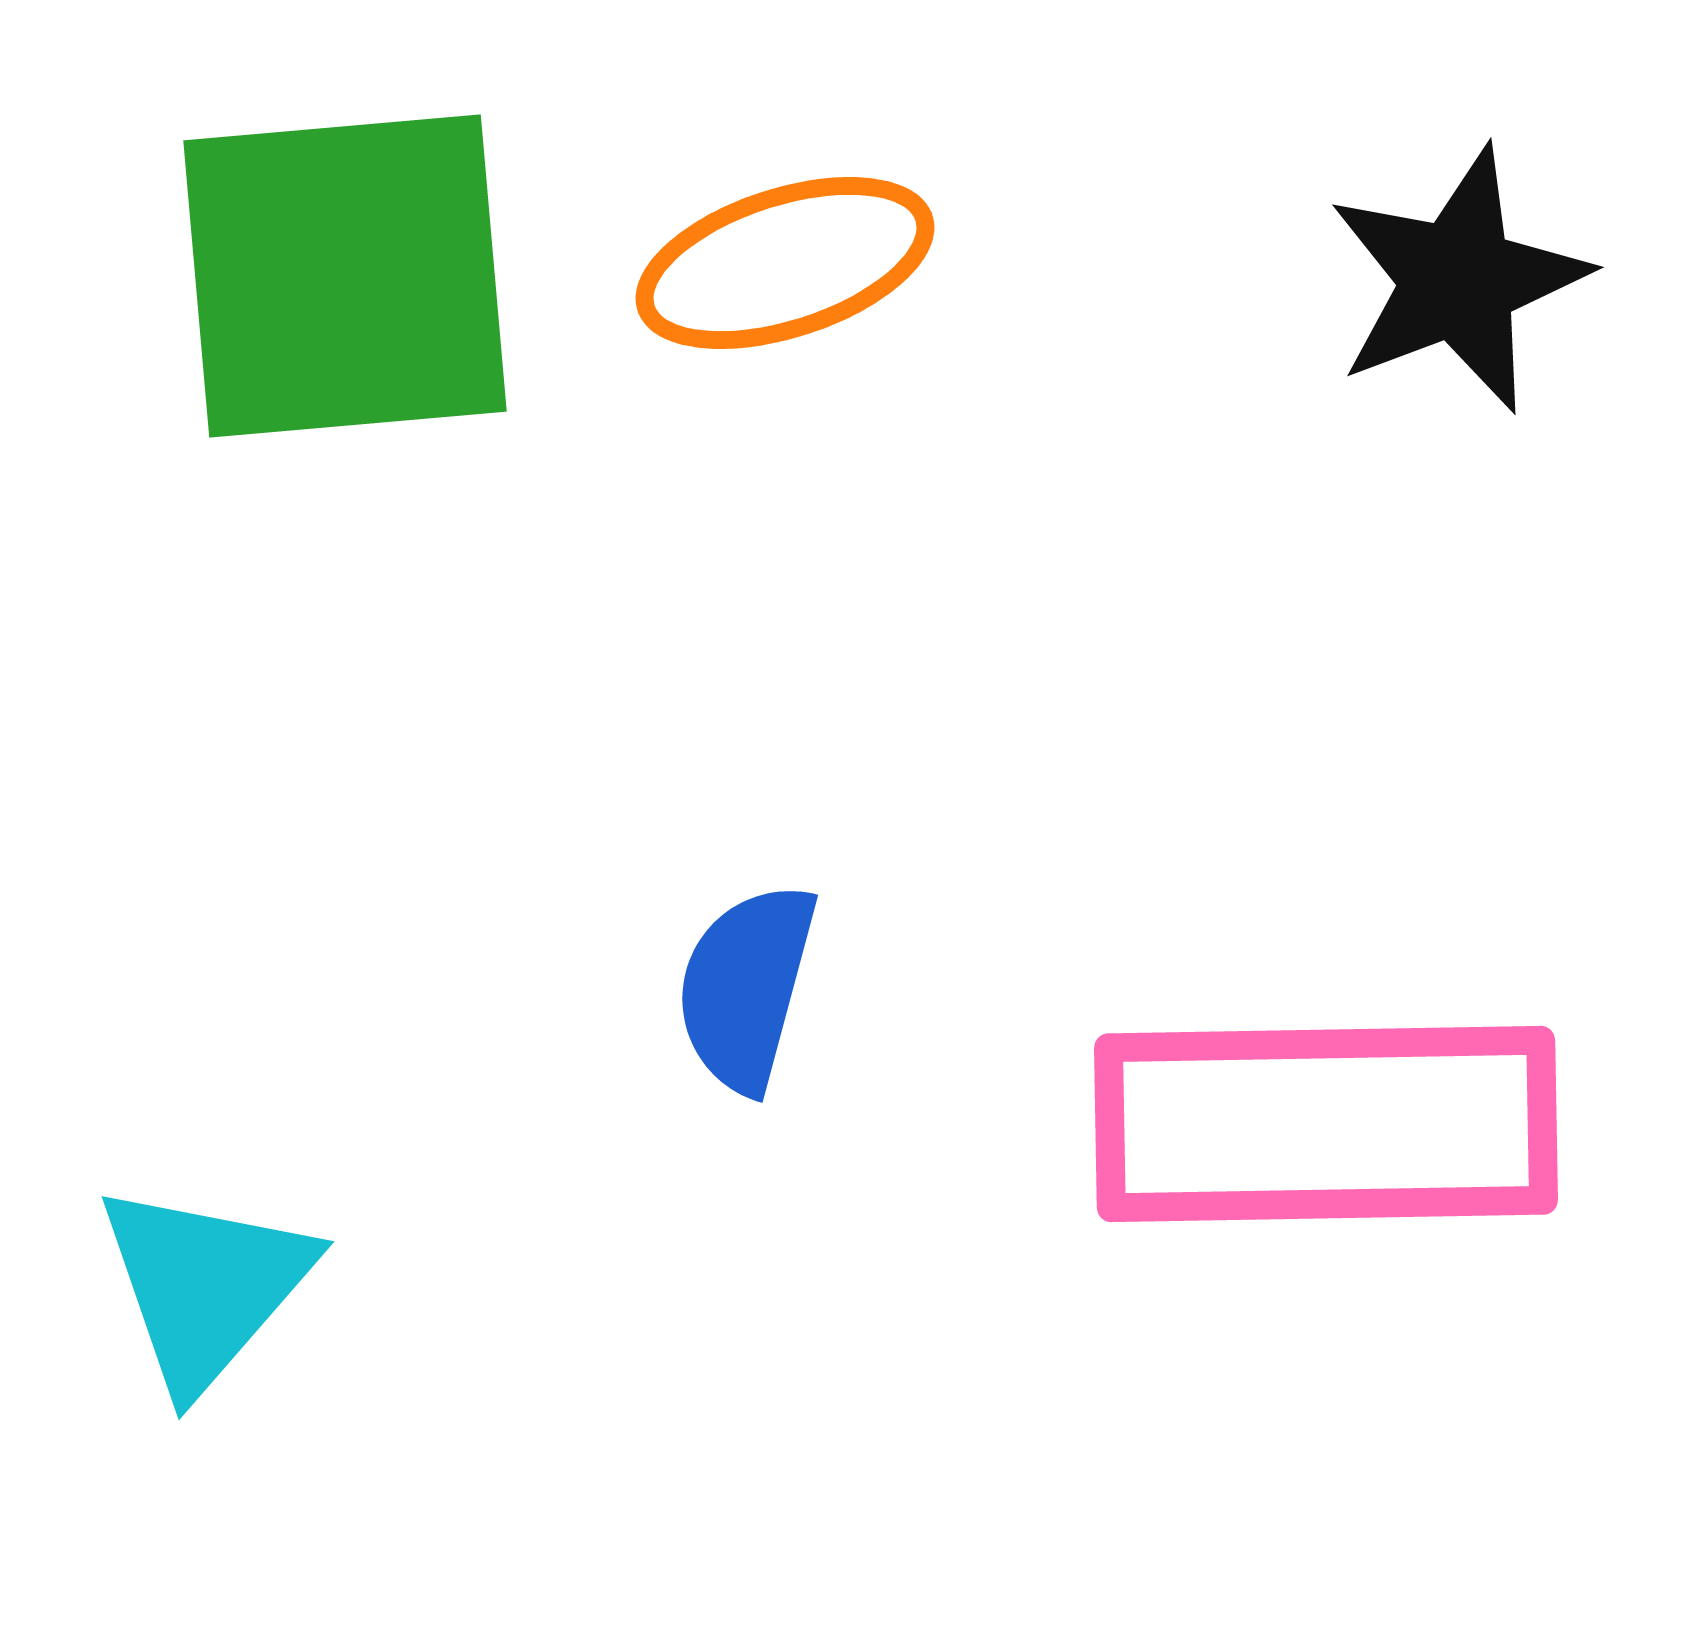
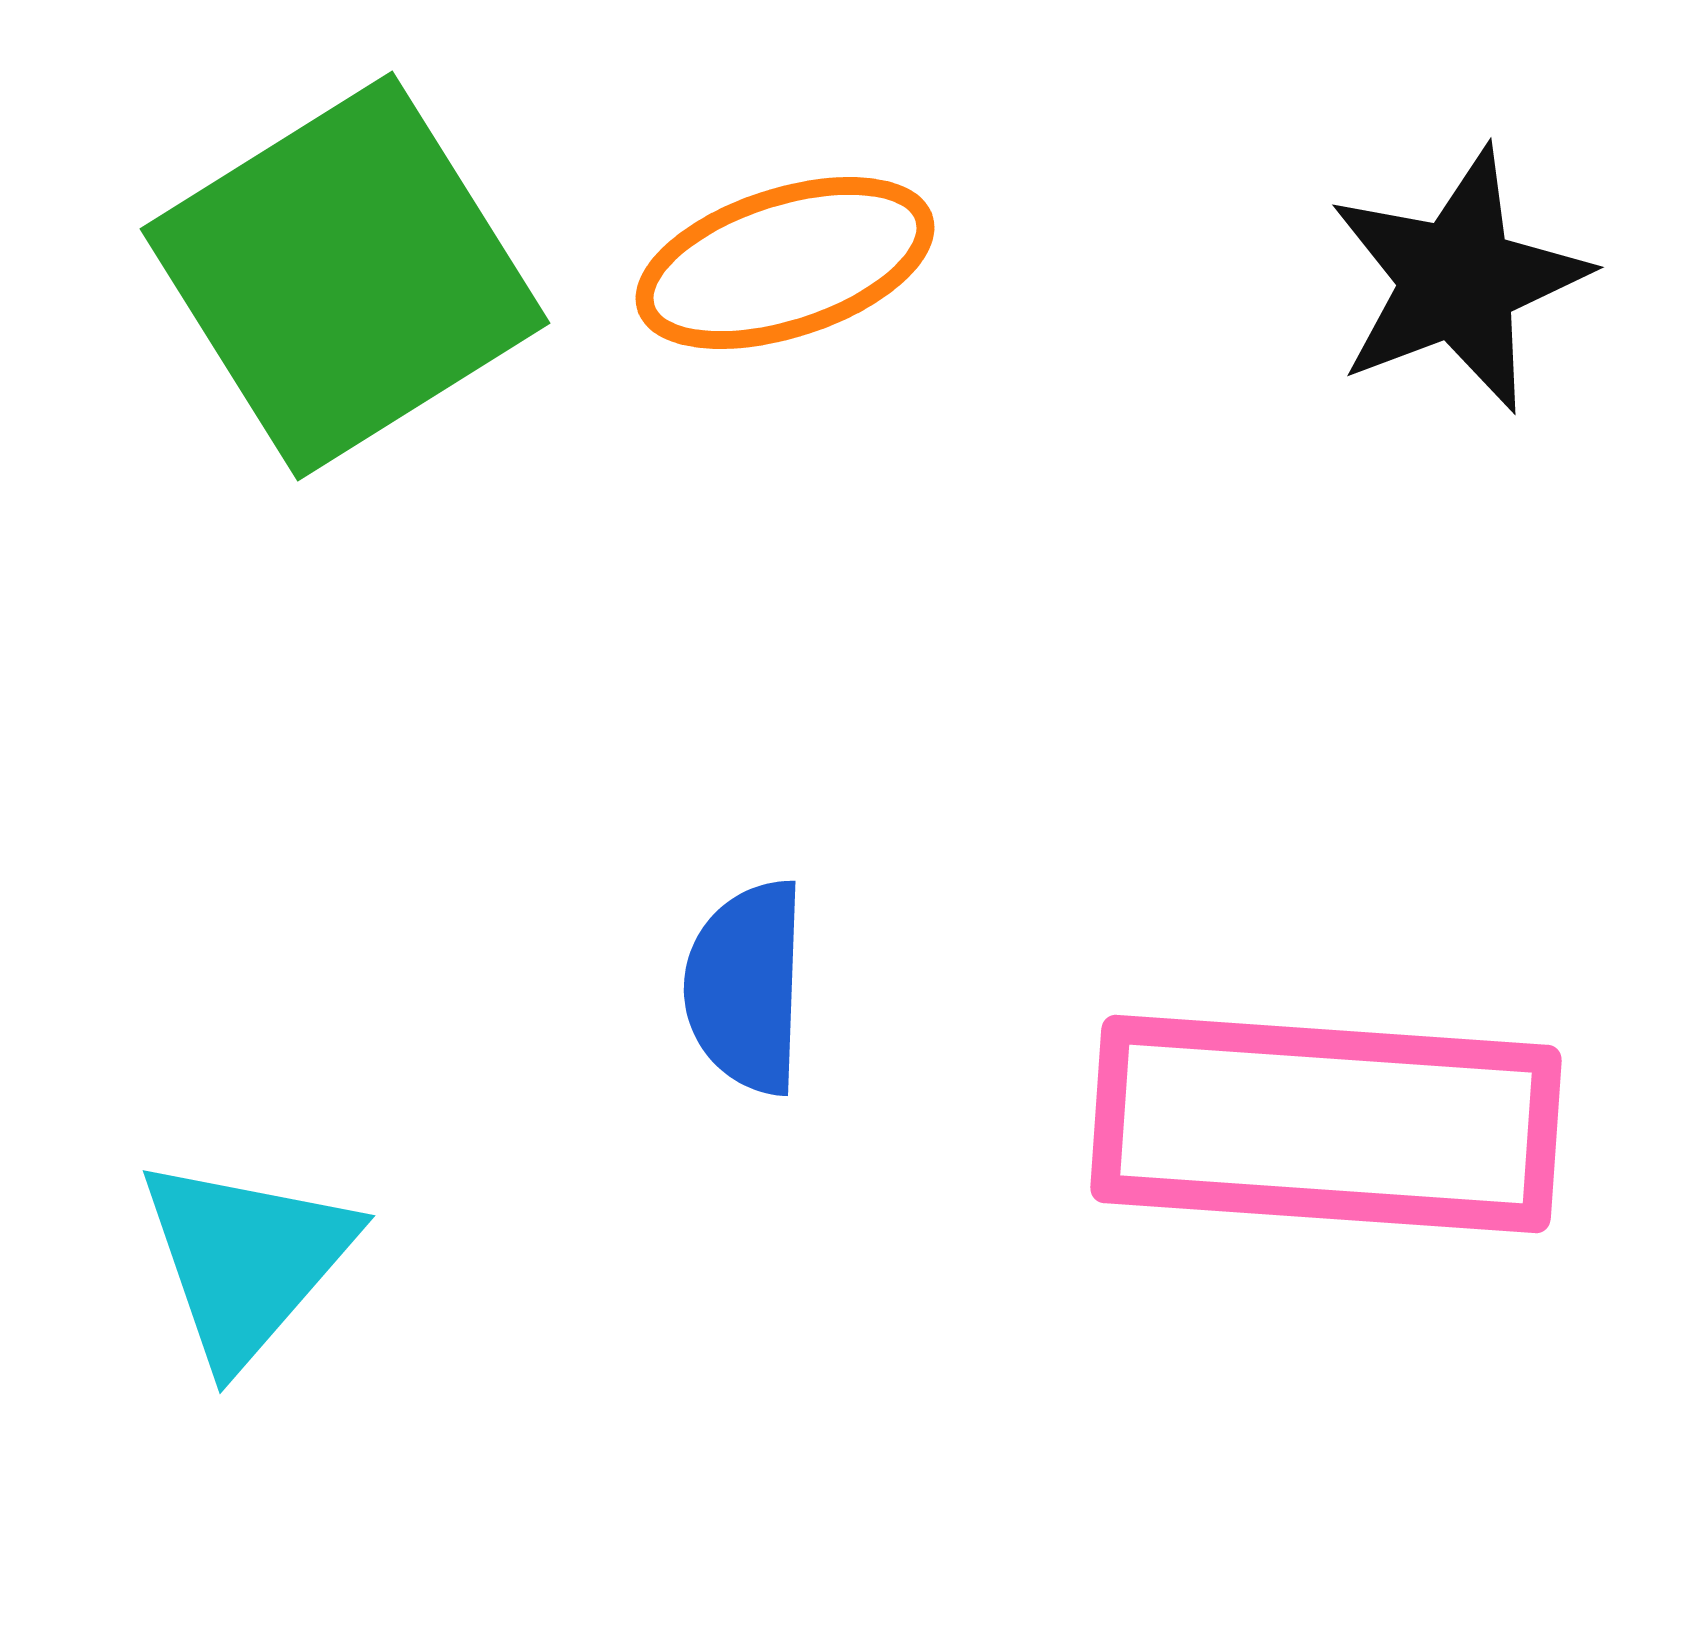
green square: rotated 27 degrees counterclockwise
blue semicircle: rotated 13 degrees counterclockwise
pink rectangle: rotated 5 degrees clockwise
cyan triangle: moved 41 px right, 26 px up
